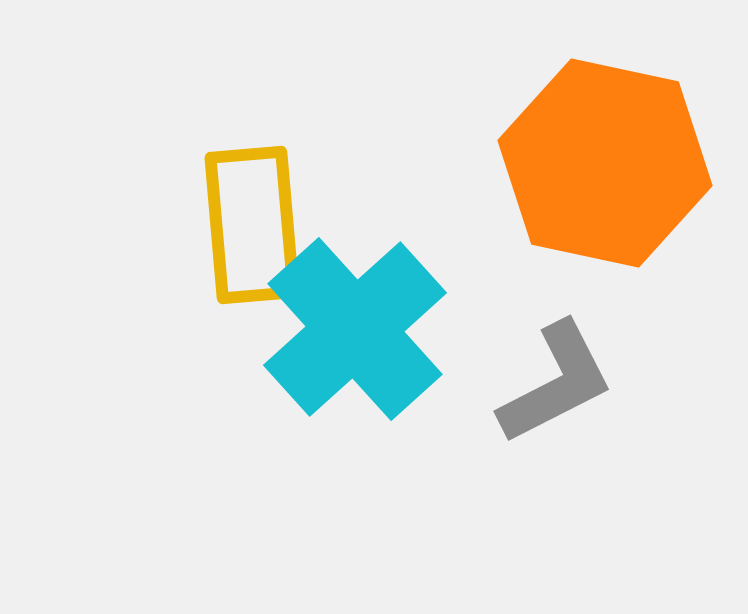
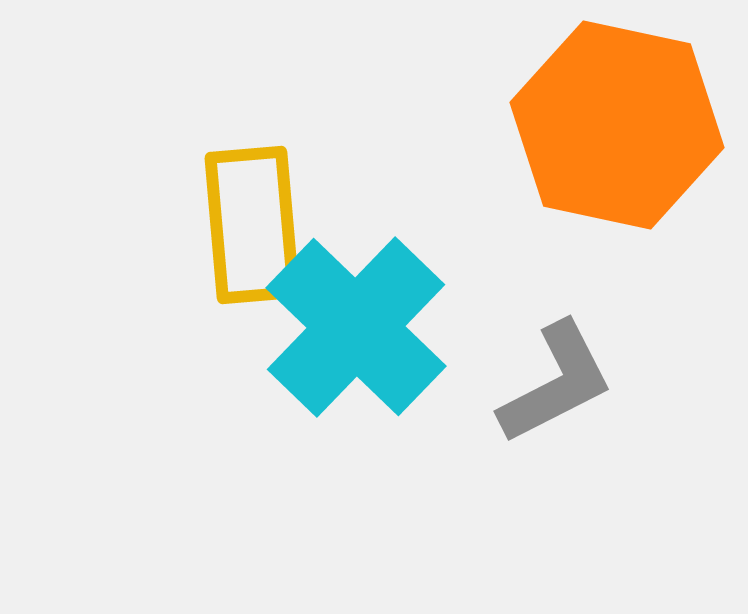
orange hexagon: moved 12 px right, 38 px up
cyan cross: moved 1 px right, 2 px up; rotated 4 degrees counterclockwise
